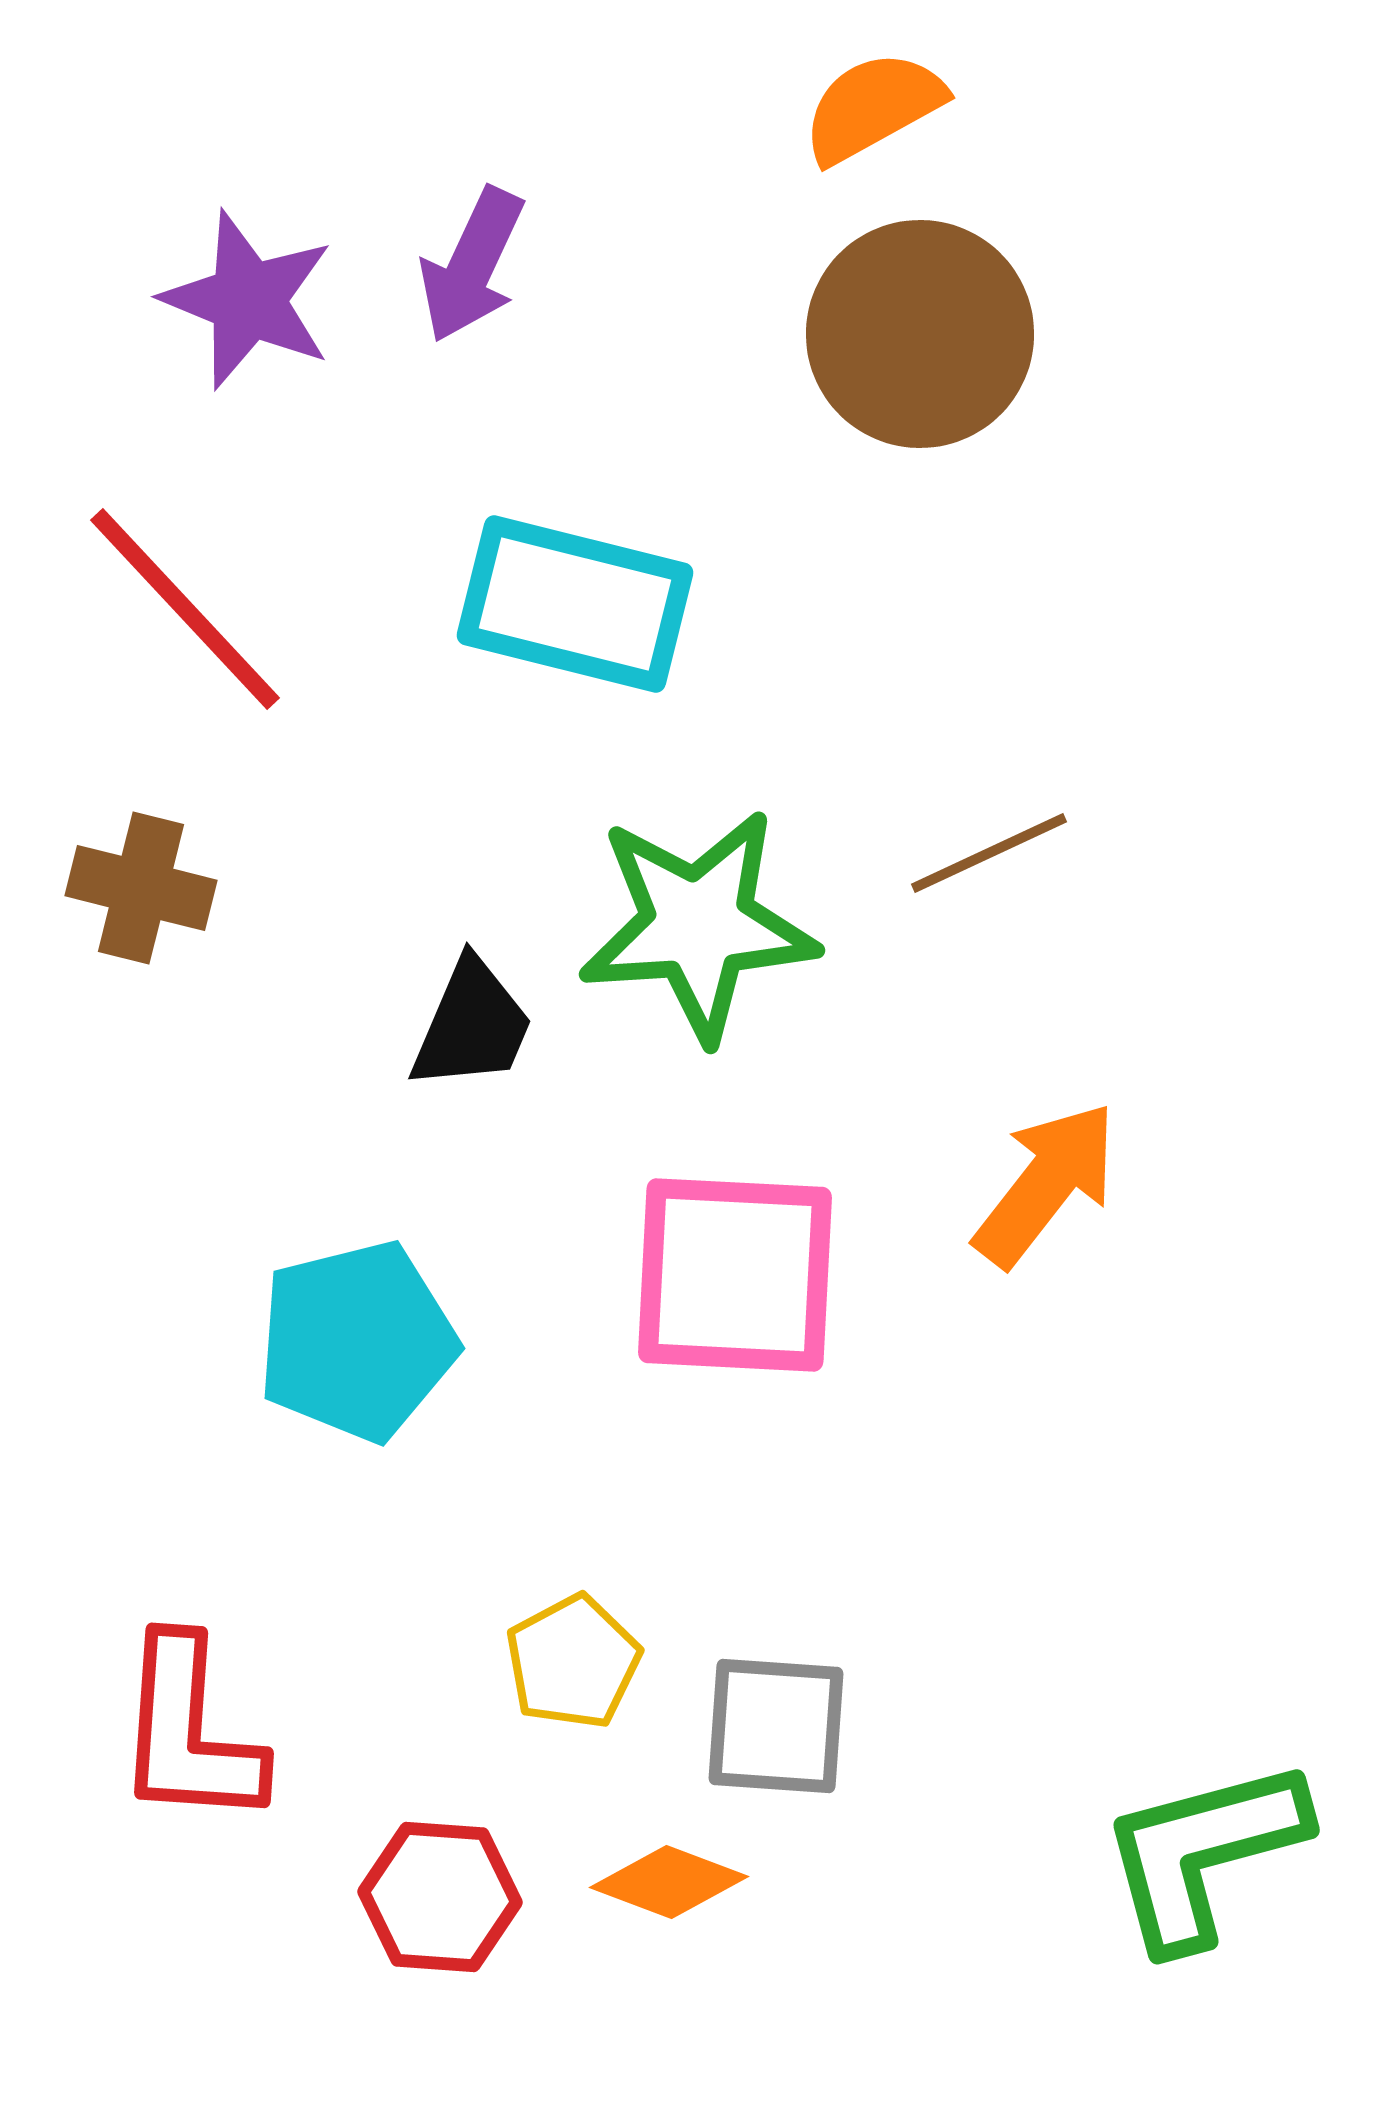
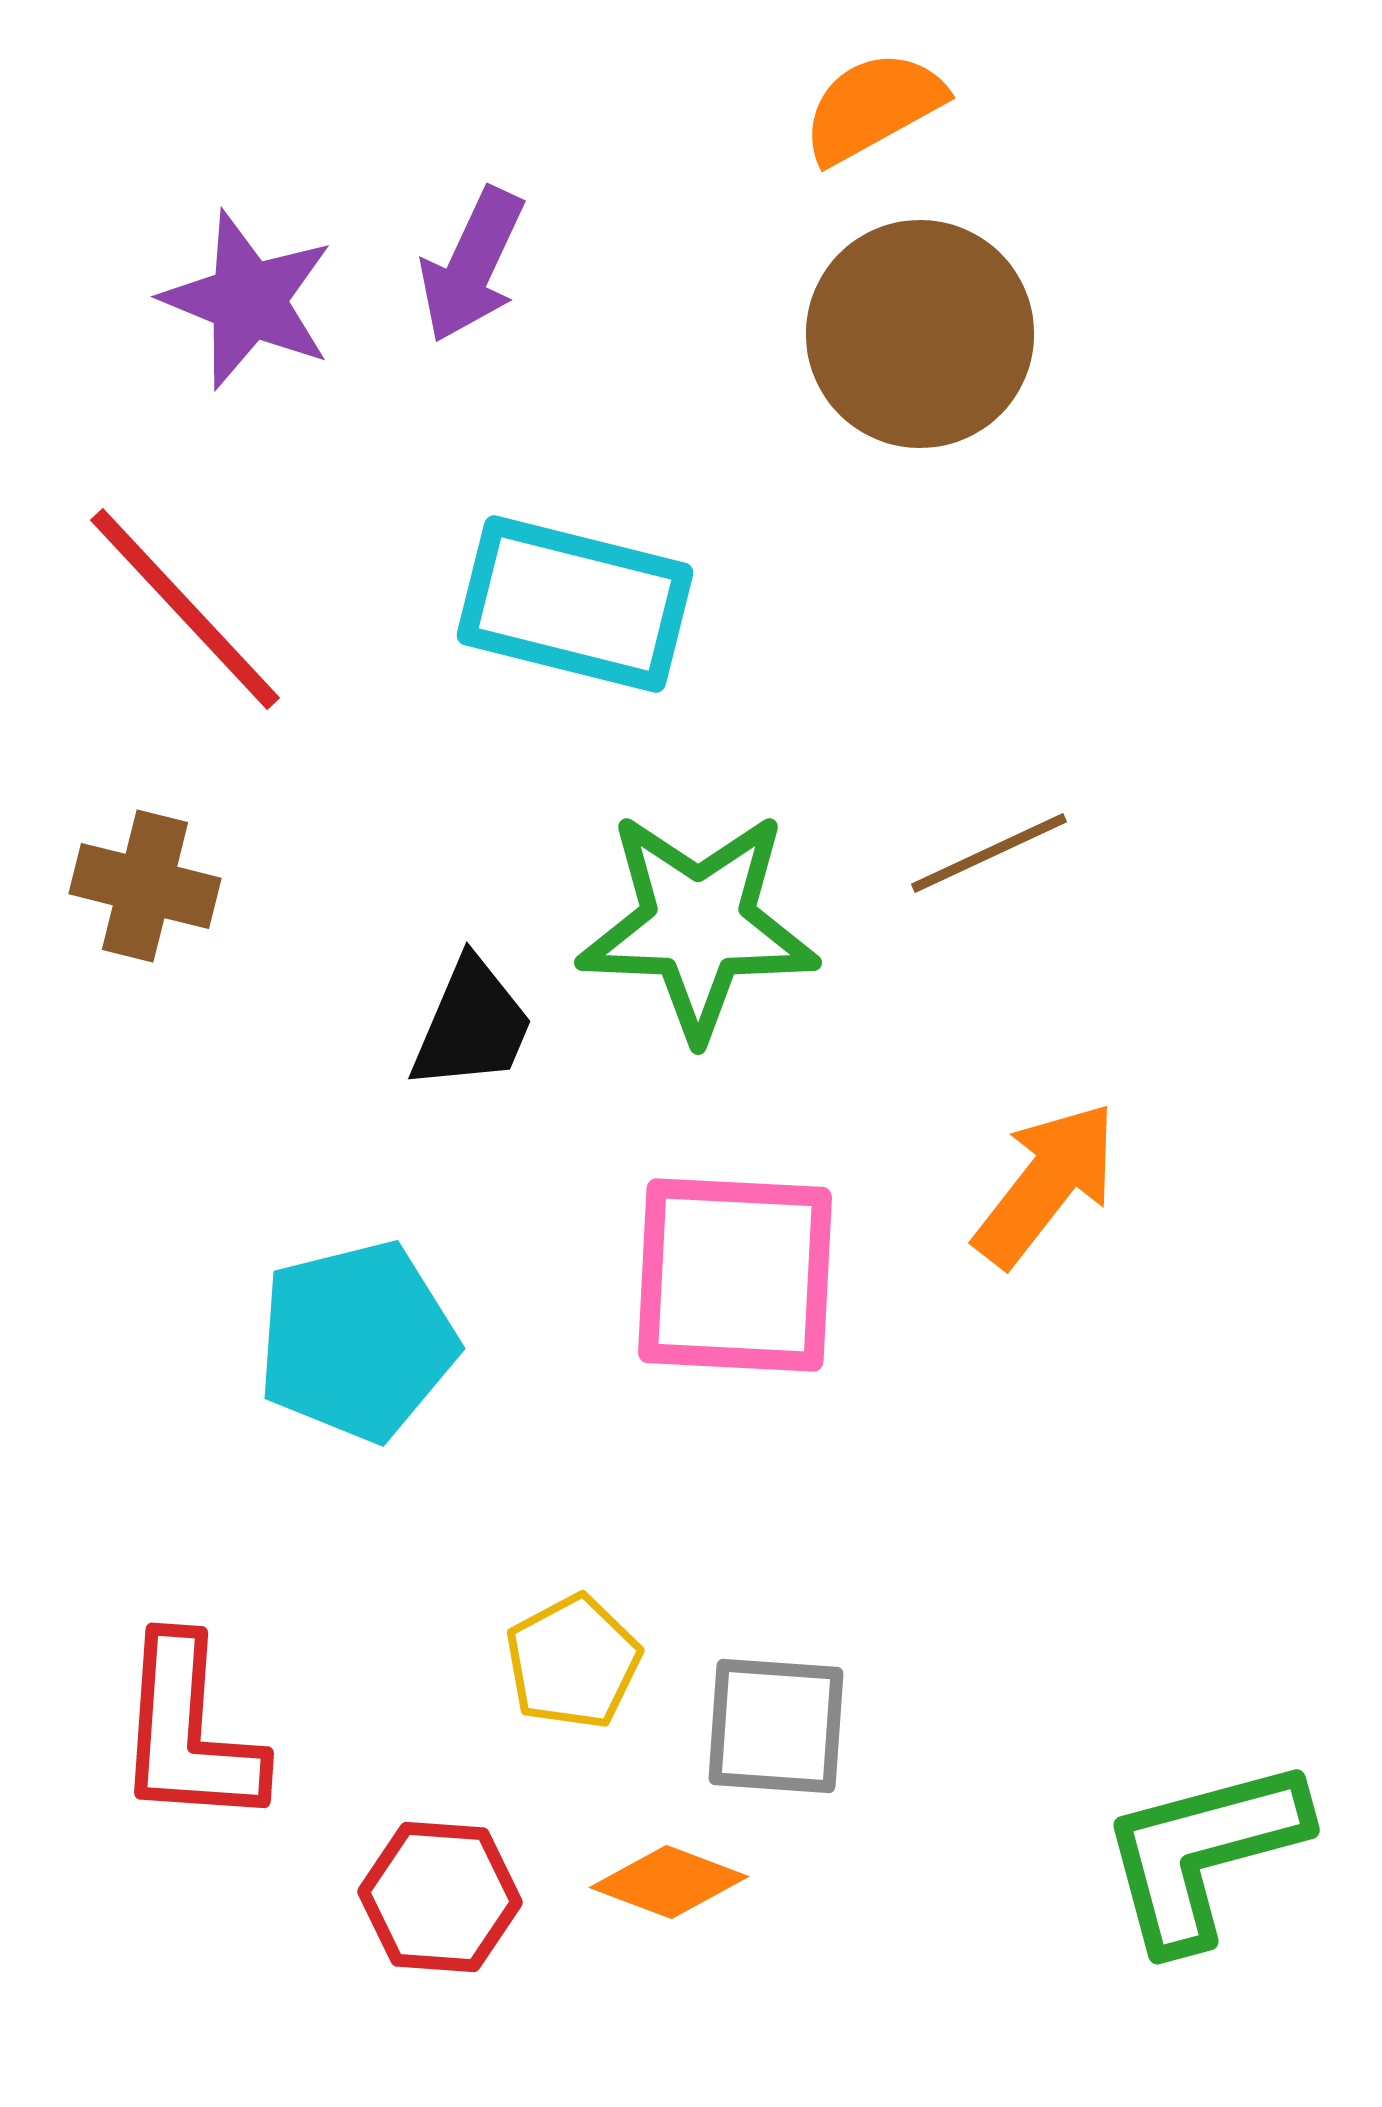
brown cross: moved 4 px right, 2 px up
green star: rotated 6 degrees clockwise
